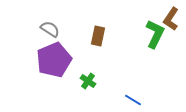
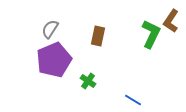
brown L-shape: moved 2 px down
gray semicircle: rotated 90 degrees counterclockwise
green L-shape: moved 4 px left
